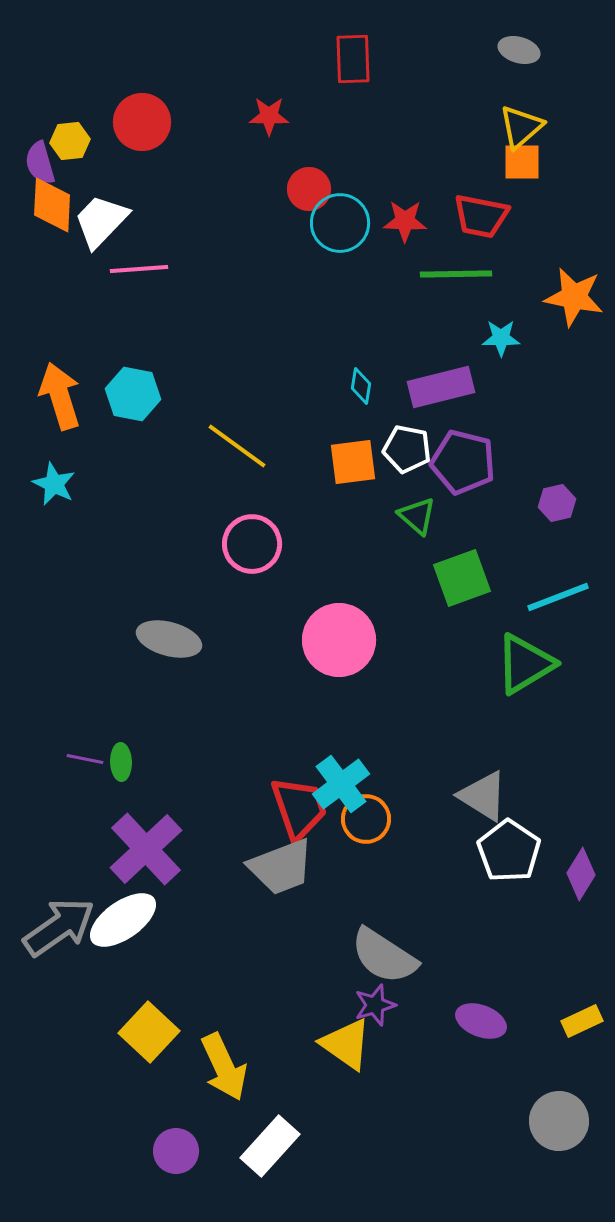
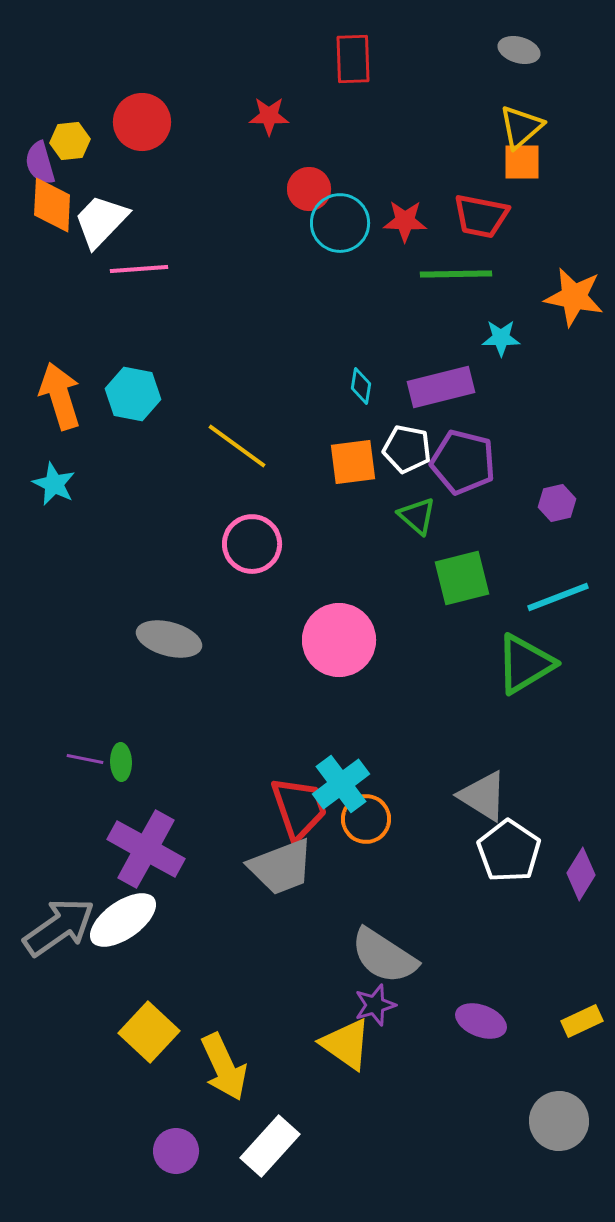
green square at (462, 578): rotated 6 degrees clockwise
purple cross at (146, 849): rotated 18 degrees counterclockwise
